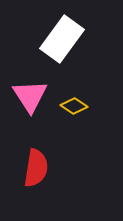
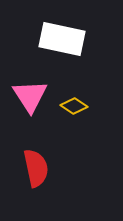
white rectangle: rotated 66 degrees clockwise
red semicircle: rotated 21 degrees counterclockwise
